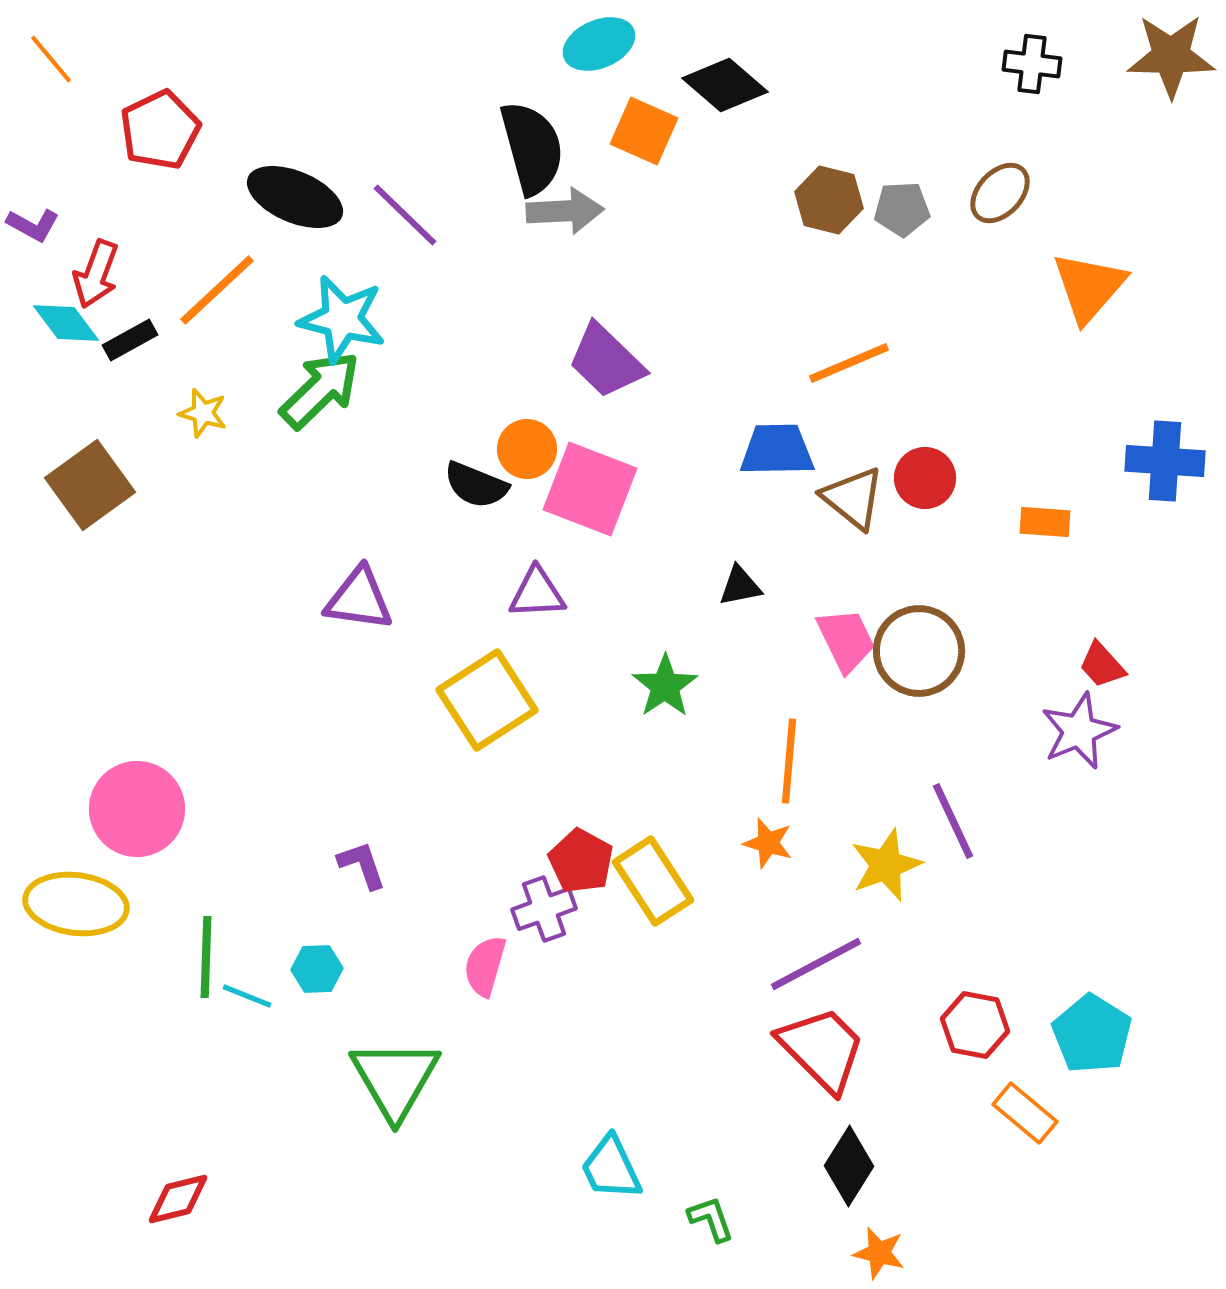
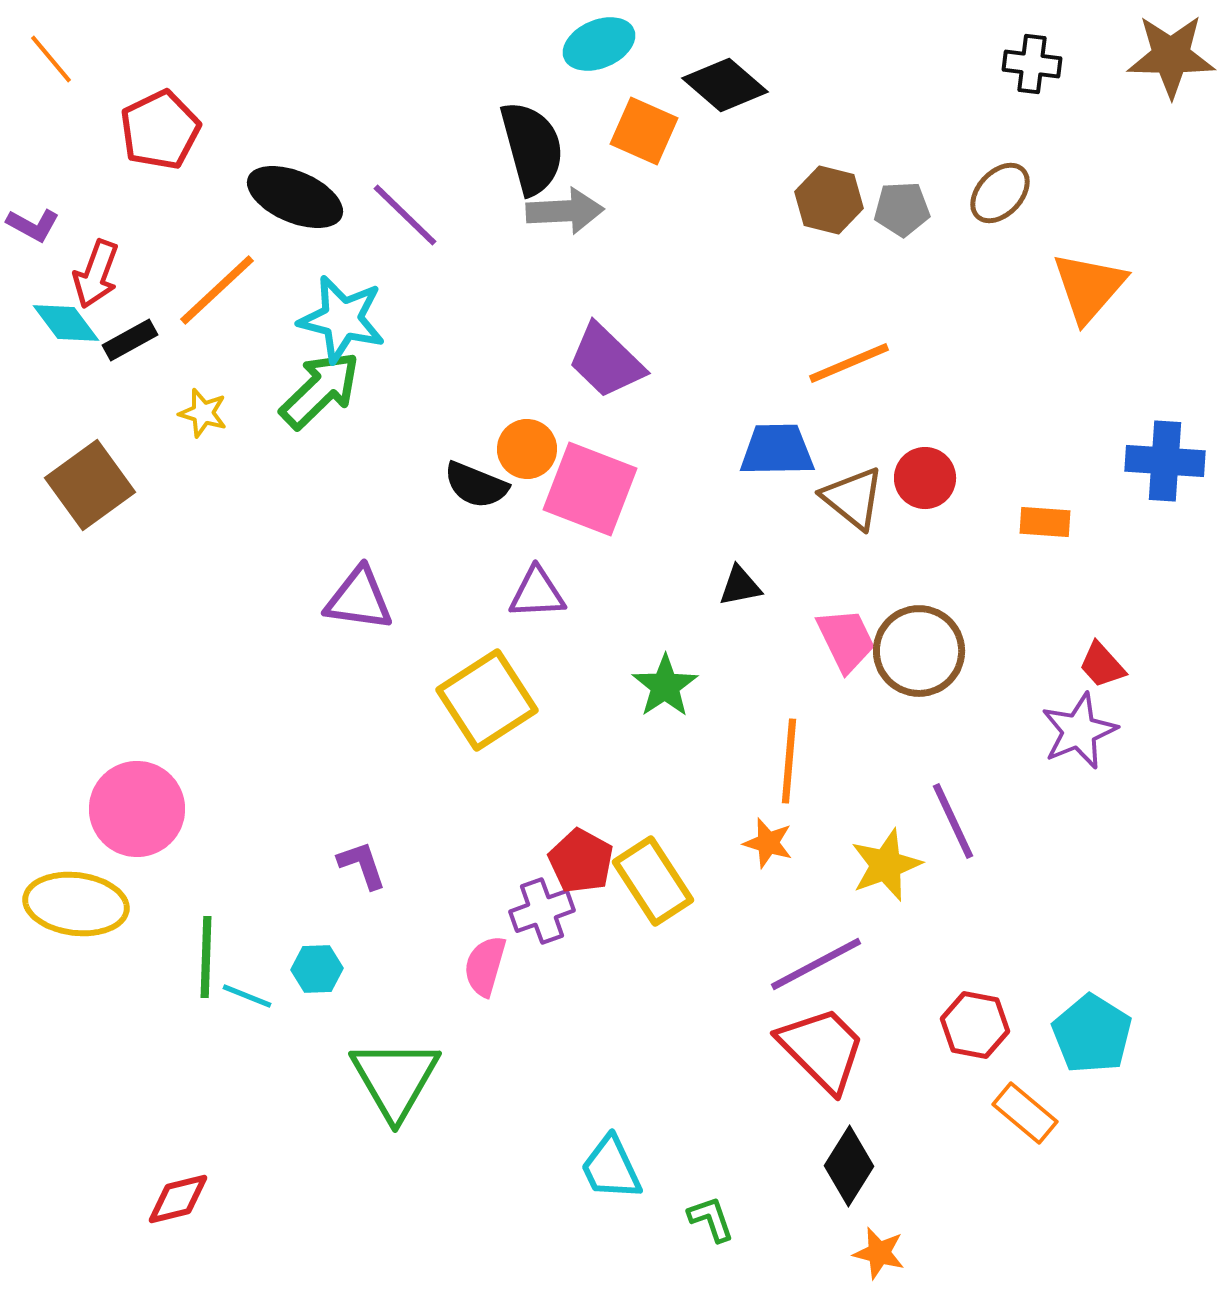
purple cross at (544, 909): moved 2 px left, 2 px down
